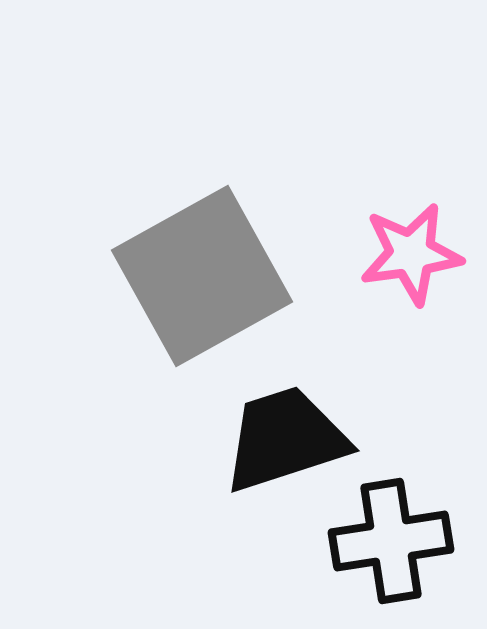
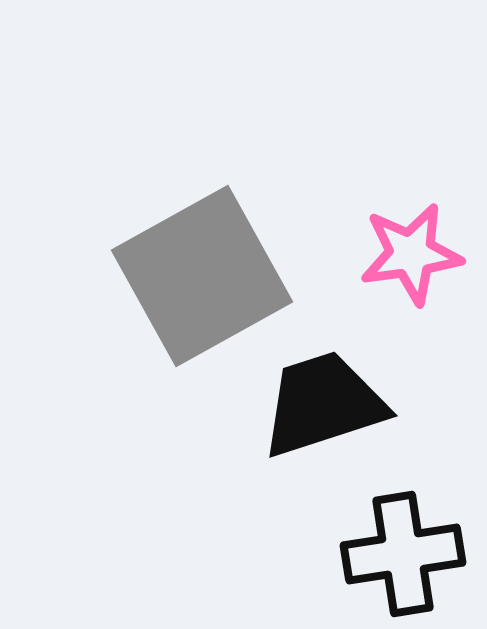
black trapezoid: moved 38 px right, 35 px up
black cross: moved 12 px right, 13 px down
